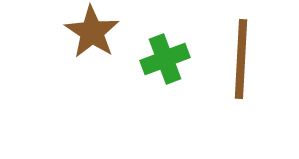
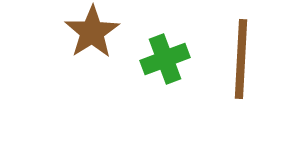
brown star: rotated 6 degrees clockwise
